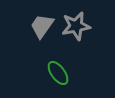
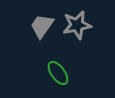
gray star: moved 1 px right, 1 px up
